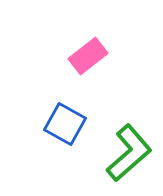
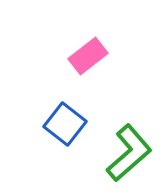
blue square: rotated 9 degrees clockwise
